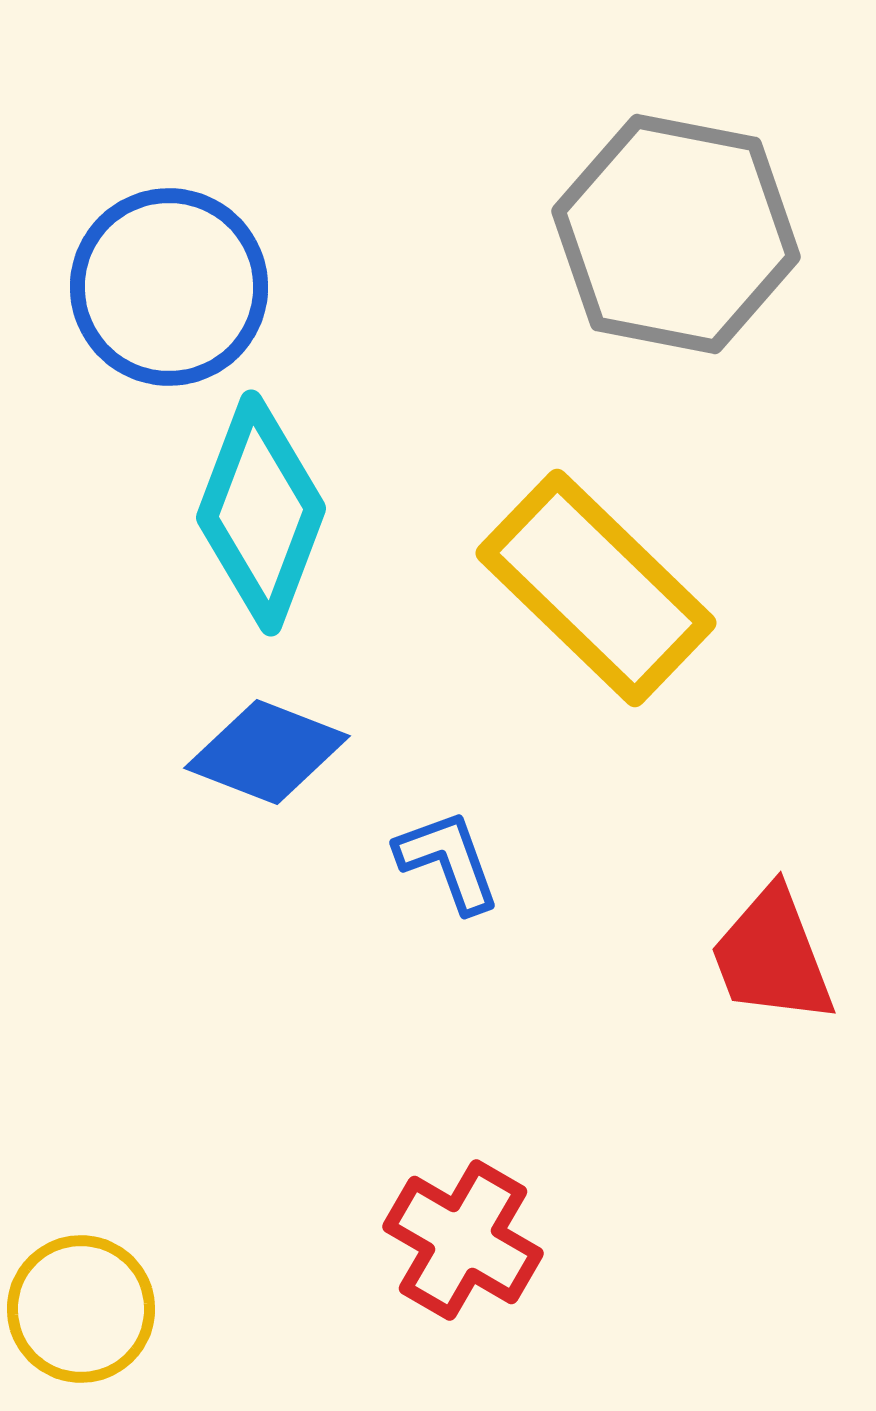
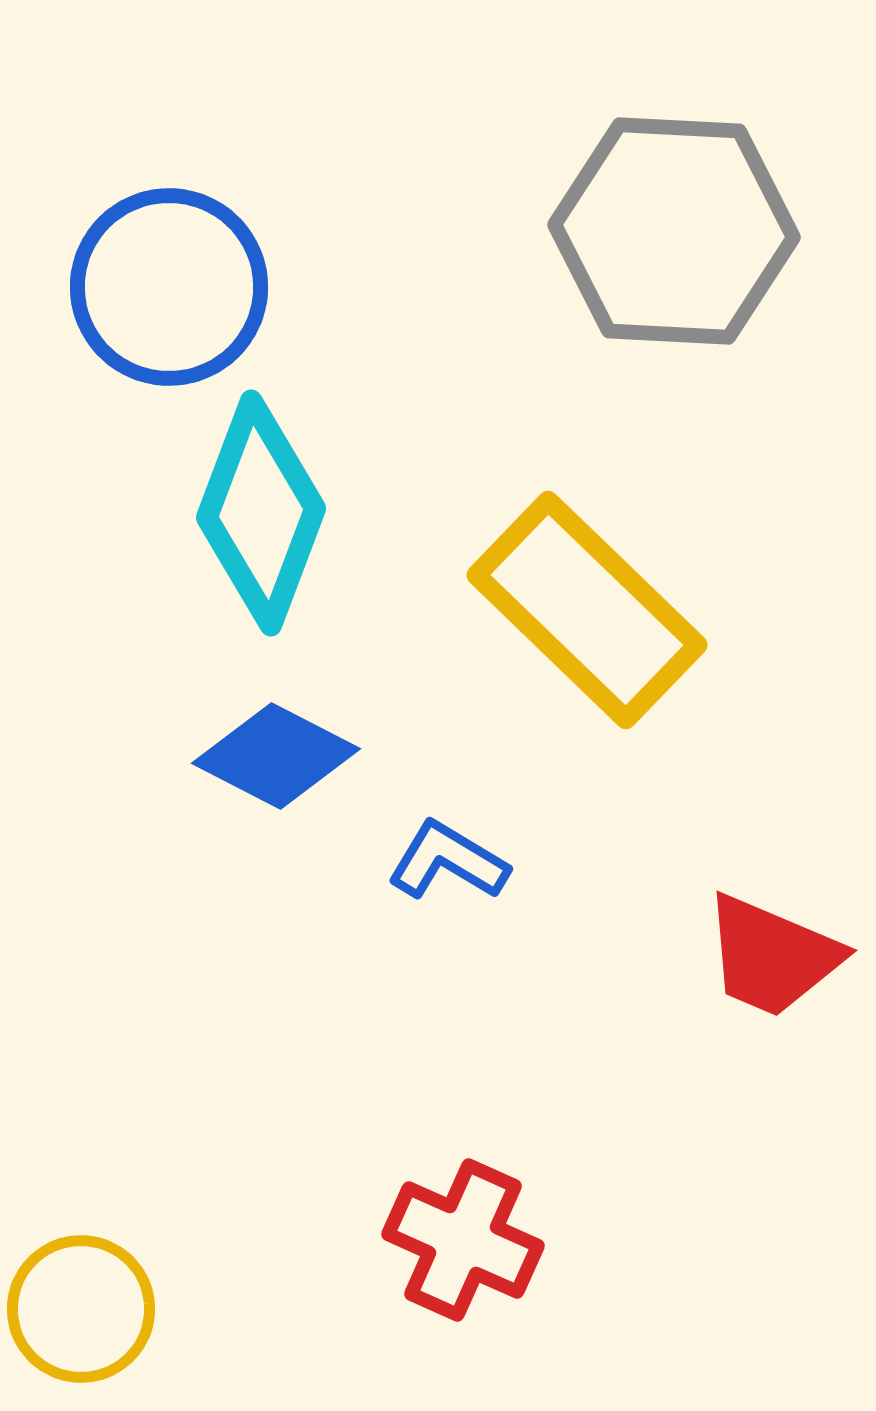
gray hexagon: moved 2 px left, 3 px up; rotated 8 degrees counterclockwise
yellow rectangle: moved 9 px left, 22 px down
blue diamond: moved 9 px right, 4 px down; rotated 6 degrees clockwise
blue L-shape: rotated 39 degrees counterclockwise
red trapezoid: rotated 46 degrees counterclockwise
red cross: rotated 6 degrees counterclockwise
